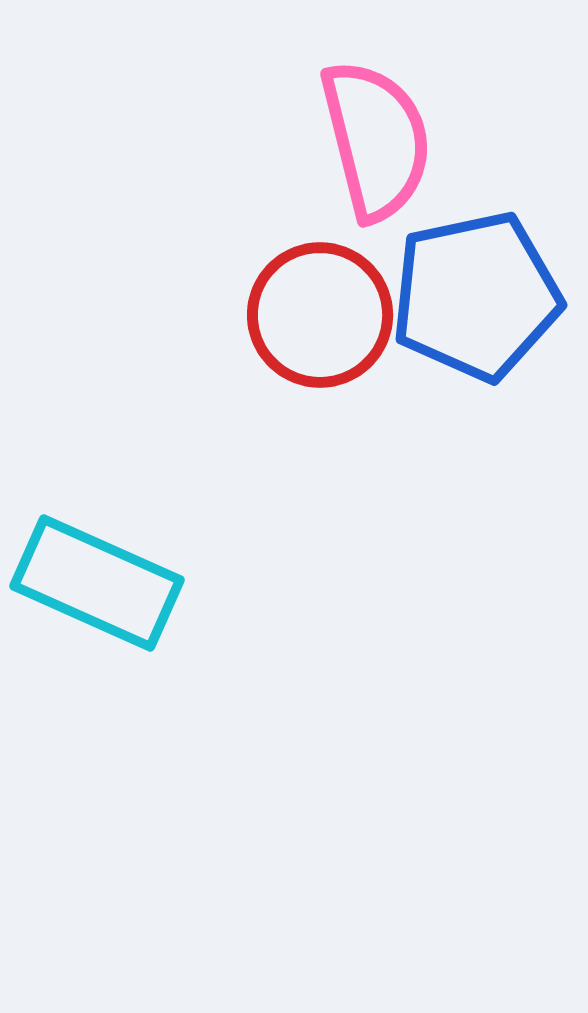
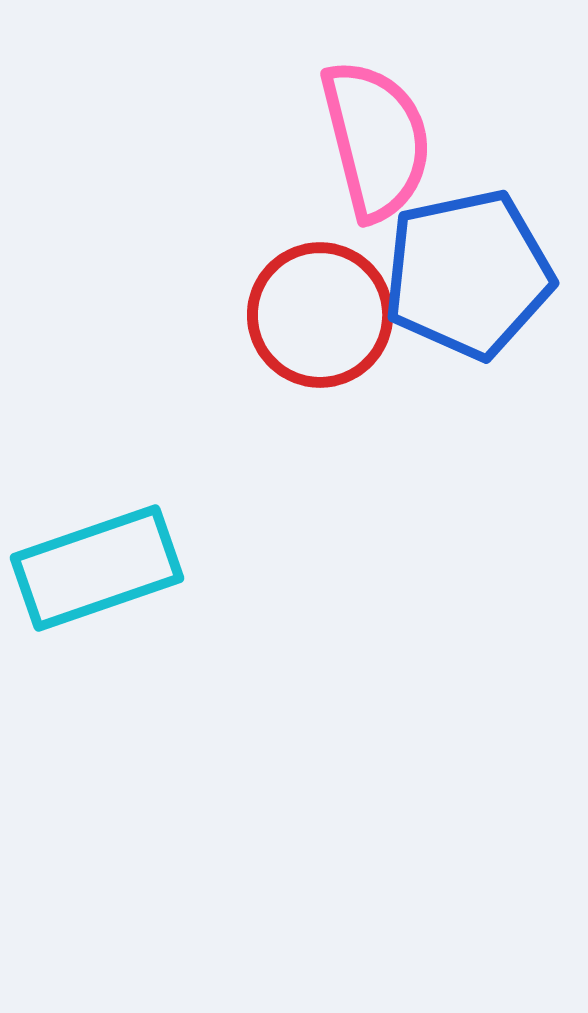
blue pentagon: moved 8 px left, 22 px up
cyan rectangle: moved 15 px up; rotated 43 degrees counterclockwise
